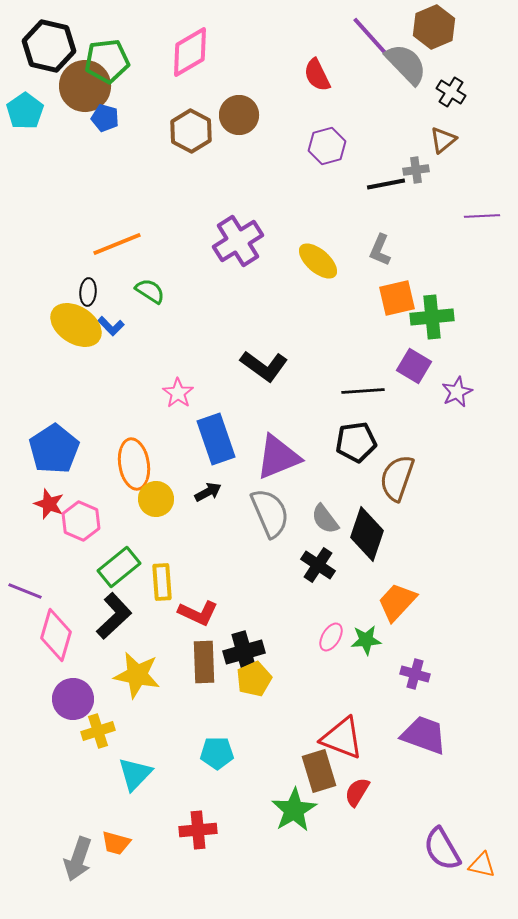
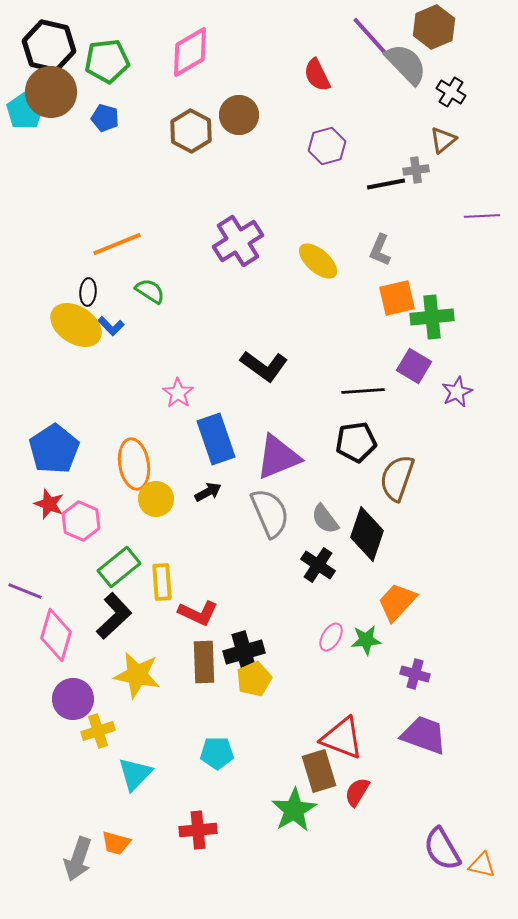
brown circle at (85, 86): moved 34 px left, 6 px down
